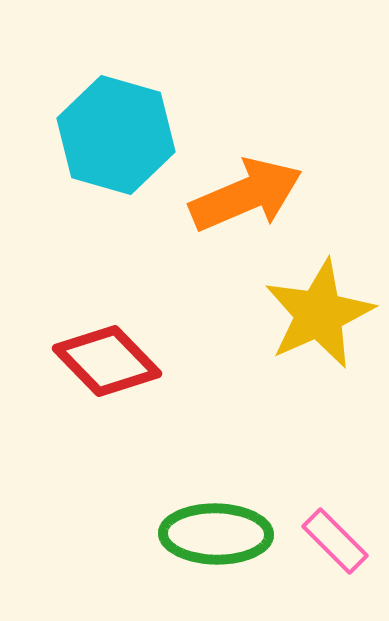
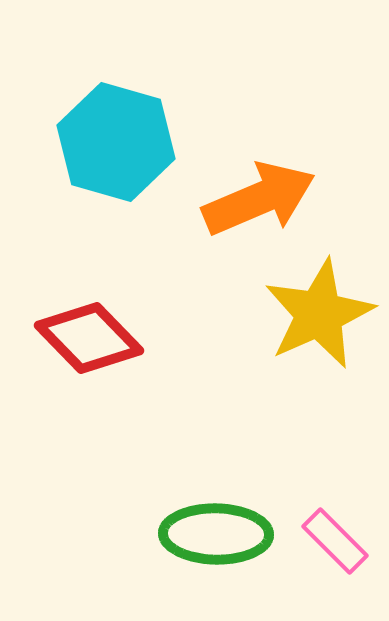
cyan hexagon: moved 7 px down
orange arrow: moved 13 px right, 4 px down
red diamond: moved 18 px left, 23 px up
